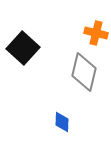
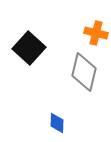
black square: moved 6 px right
blue diamond: moved 5 px left, 1 px down
